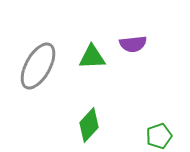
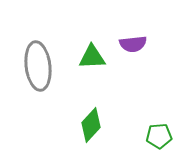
gray ellipse: rotated 36 degrees counterclockwise
green diamond: moved 2 px right
green pentagon: rotated 15 degrees clockwise
